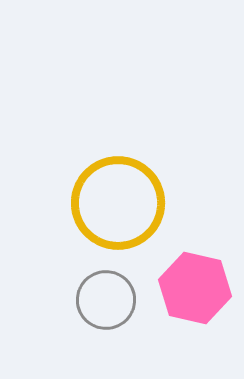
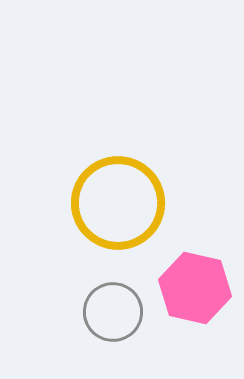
gray circle: moved 7 px right, 12 px down
